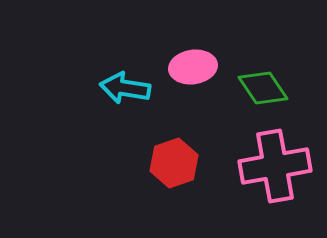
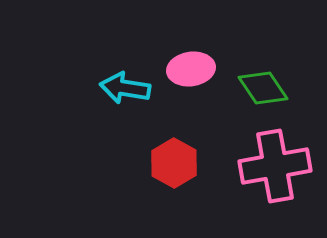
pink ellipse: moved 2 px left, 2 px down
red hexagon: rotated 12 degrees counterclockwise
